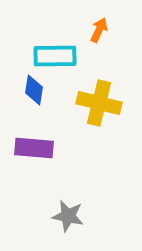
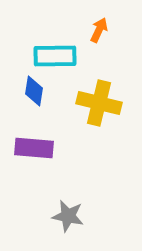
blue diamond: moved 1 px down
